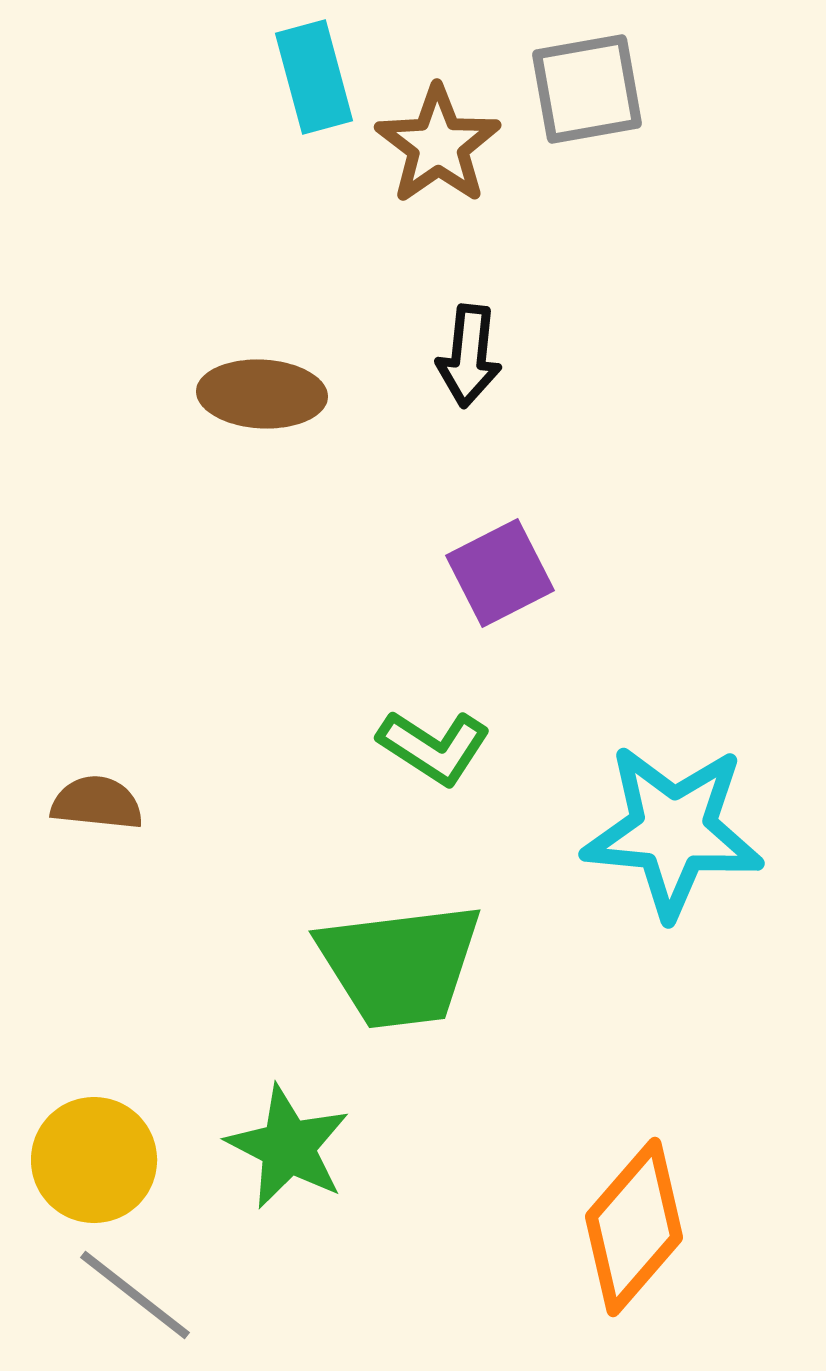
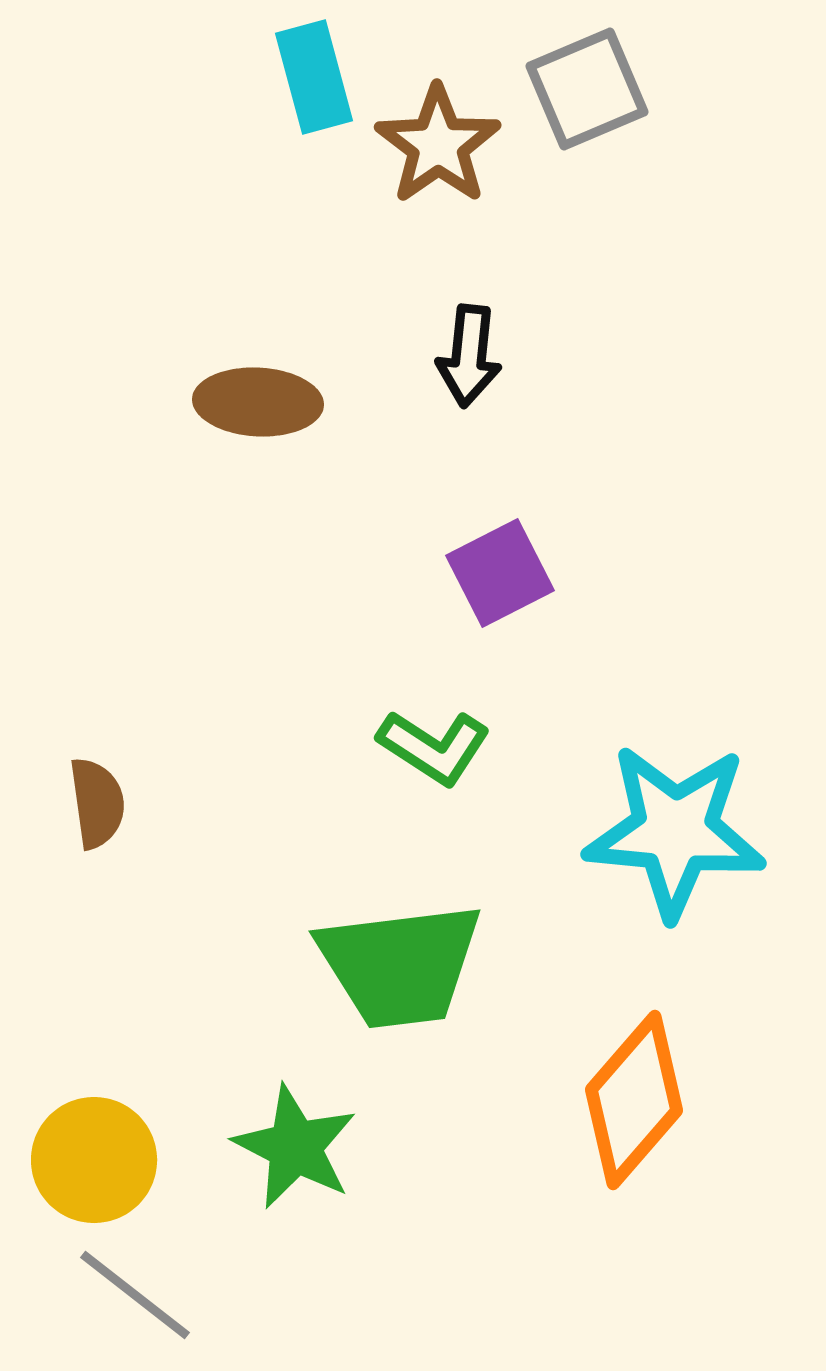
gray square: rotated 13 degrees counterclockwise
brown ellipse: moved 4 px left, 8 px down
brown semicircle: rotated 76 degrees clockwise
cyan star: moved 2 px right
green star: moved 7 px right
orange diamond: moved 127 px up
